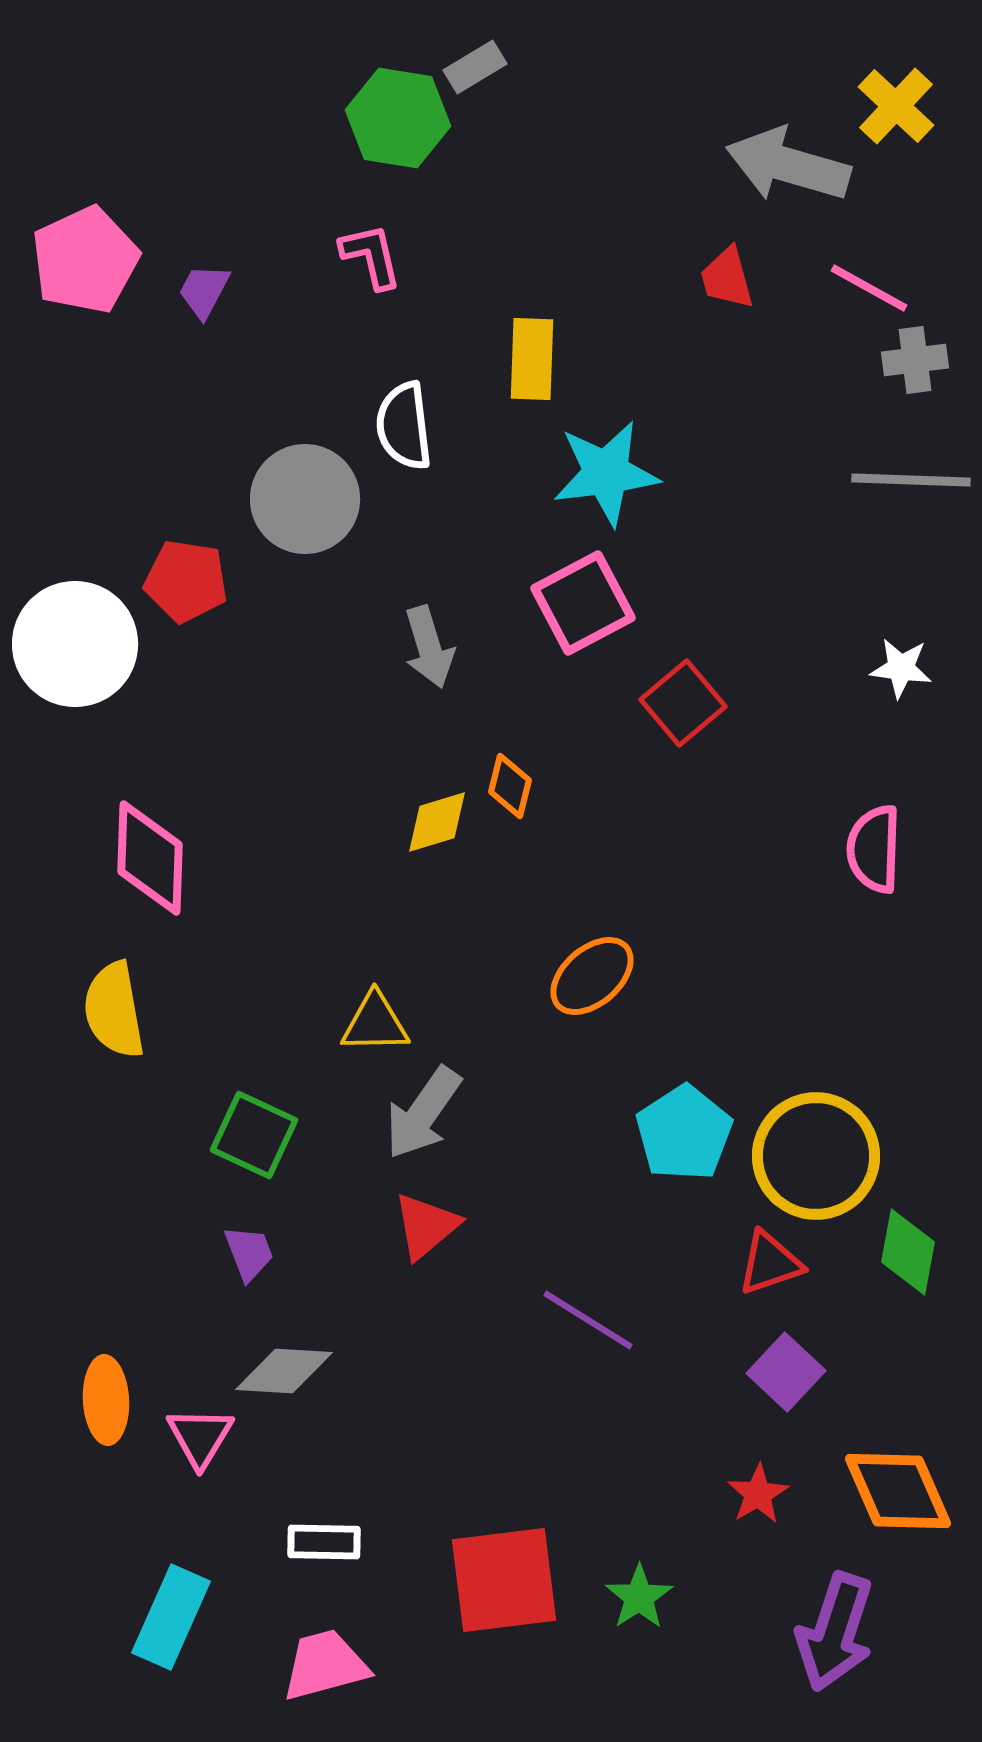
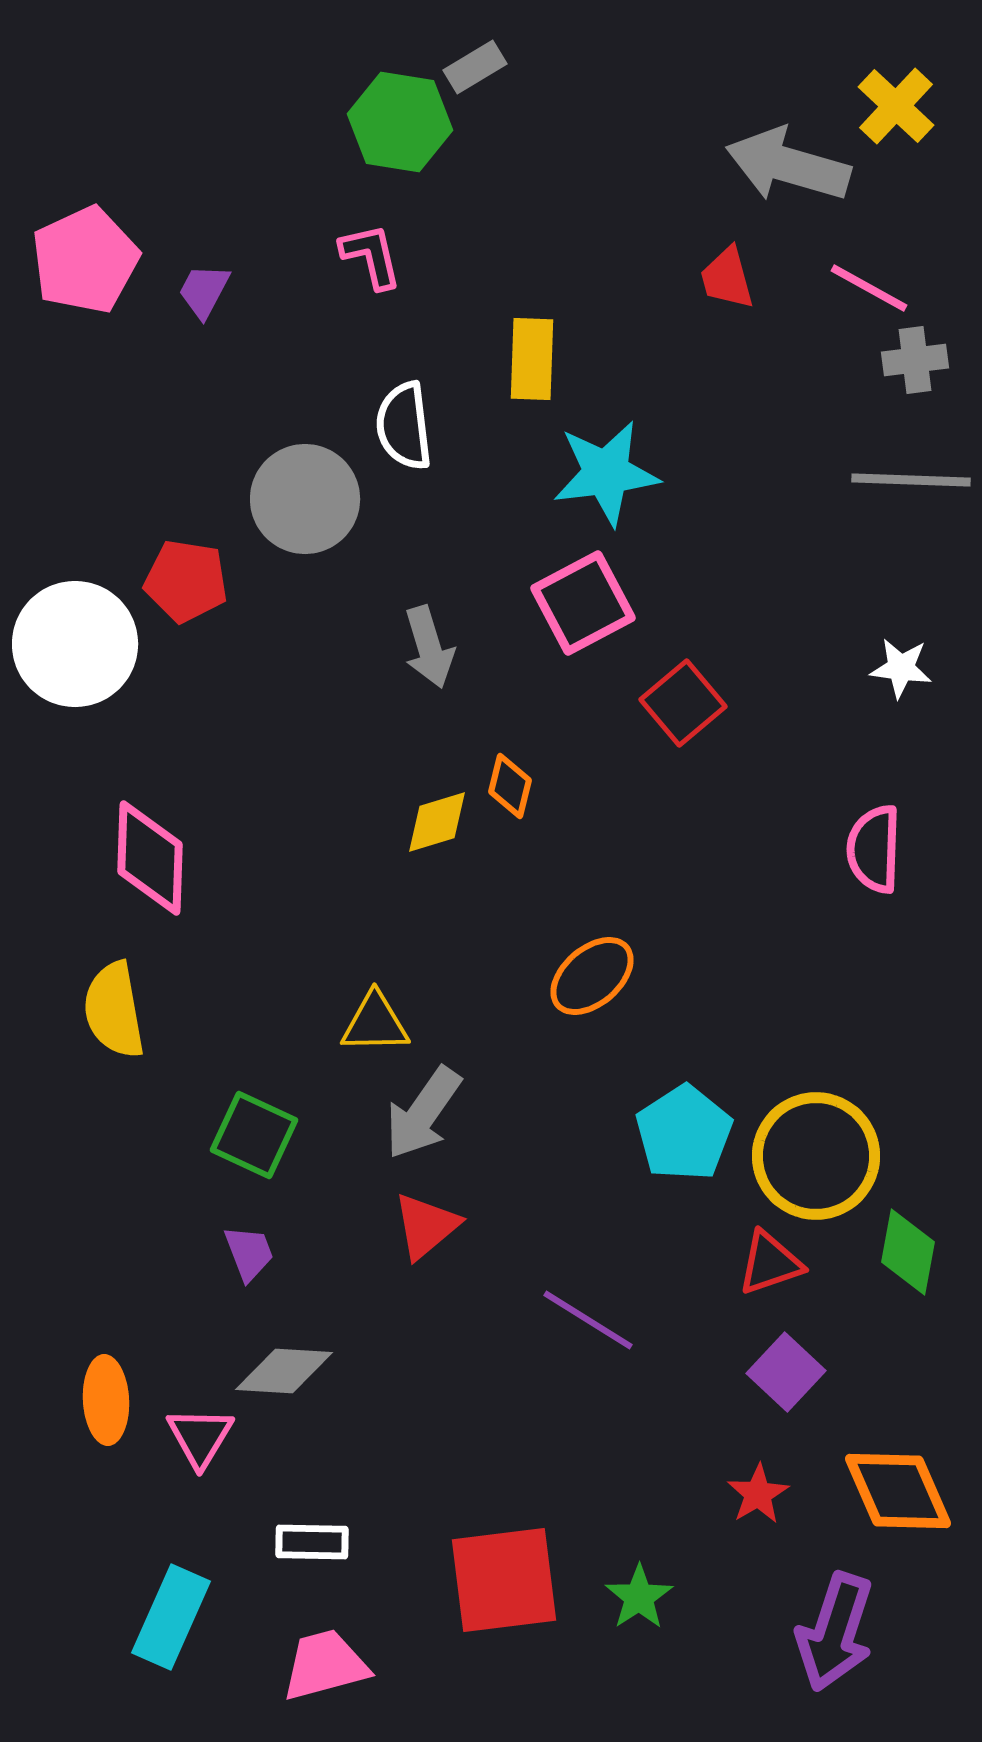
green hexagon at (398, 118): moved 2 px right, 4 px down
white rectangle at (324, 1542): moved 12 px left
